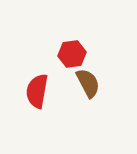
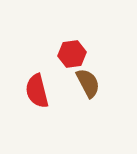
red semicircle: rotated 24 degrees counterclockwise
